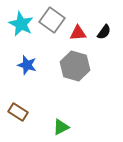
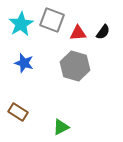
gray square: rotated 15 degrees counterclockwise
cyan star: rotated 15 degrees clockwise
black semicircle: moved 1 px left
blue star: moved 3 px left, 2 px up
